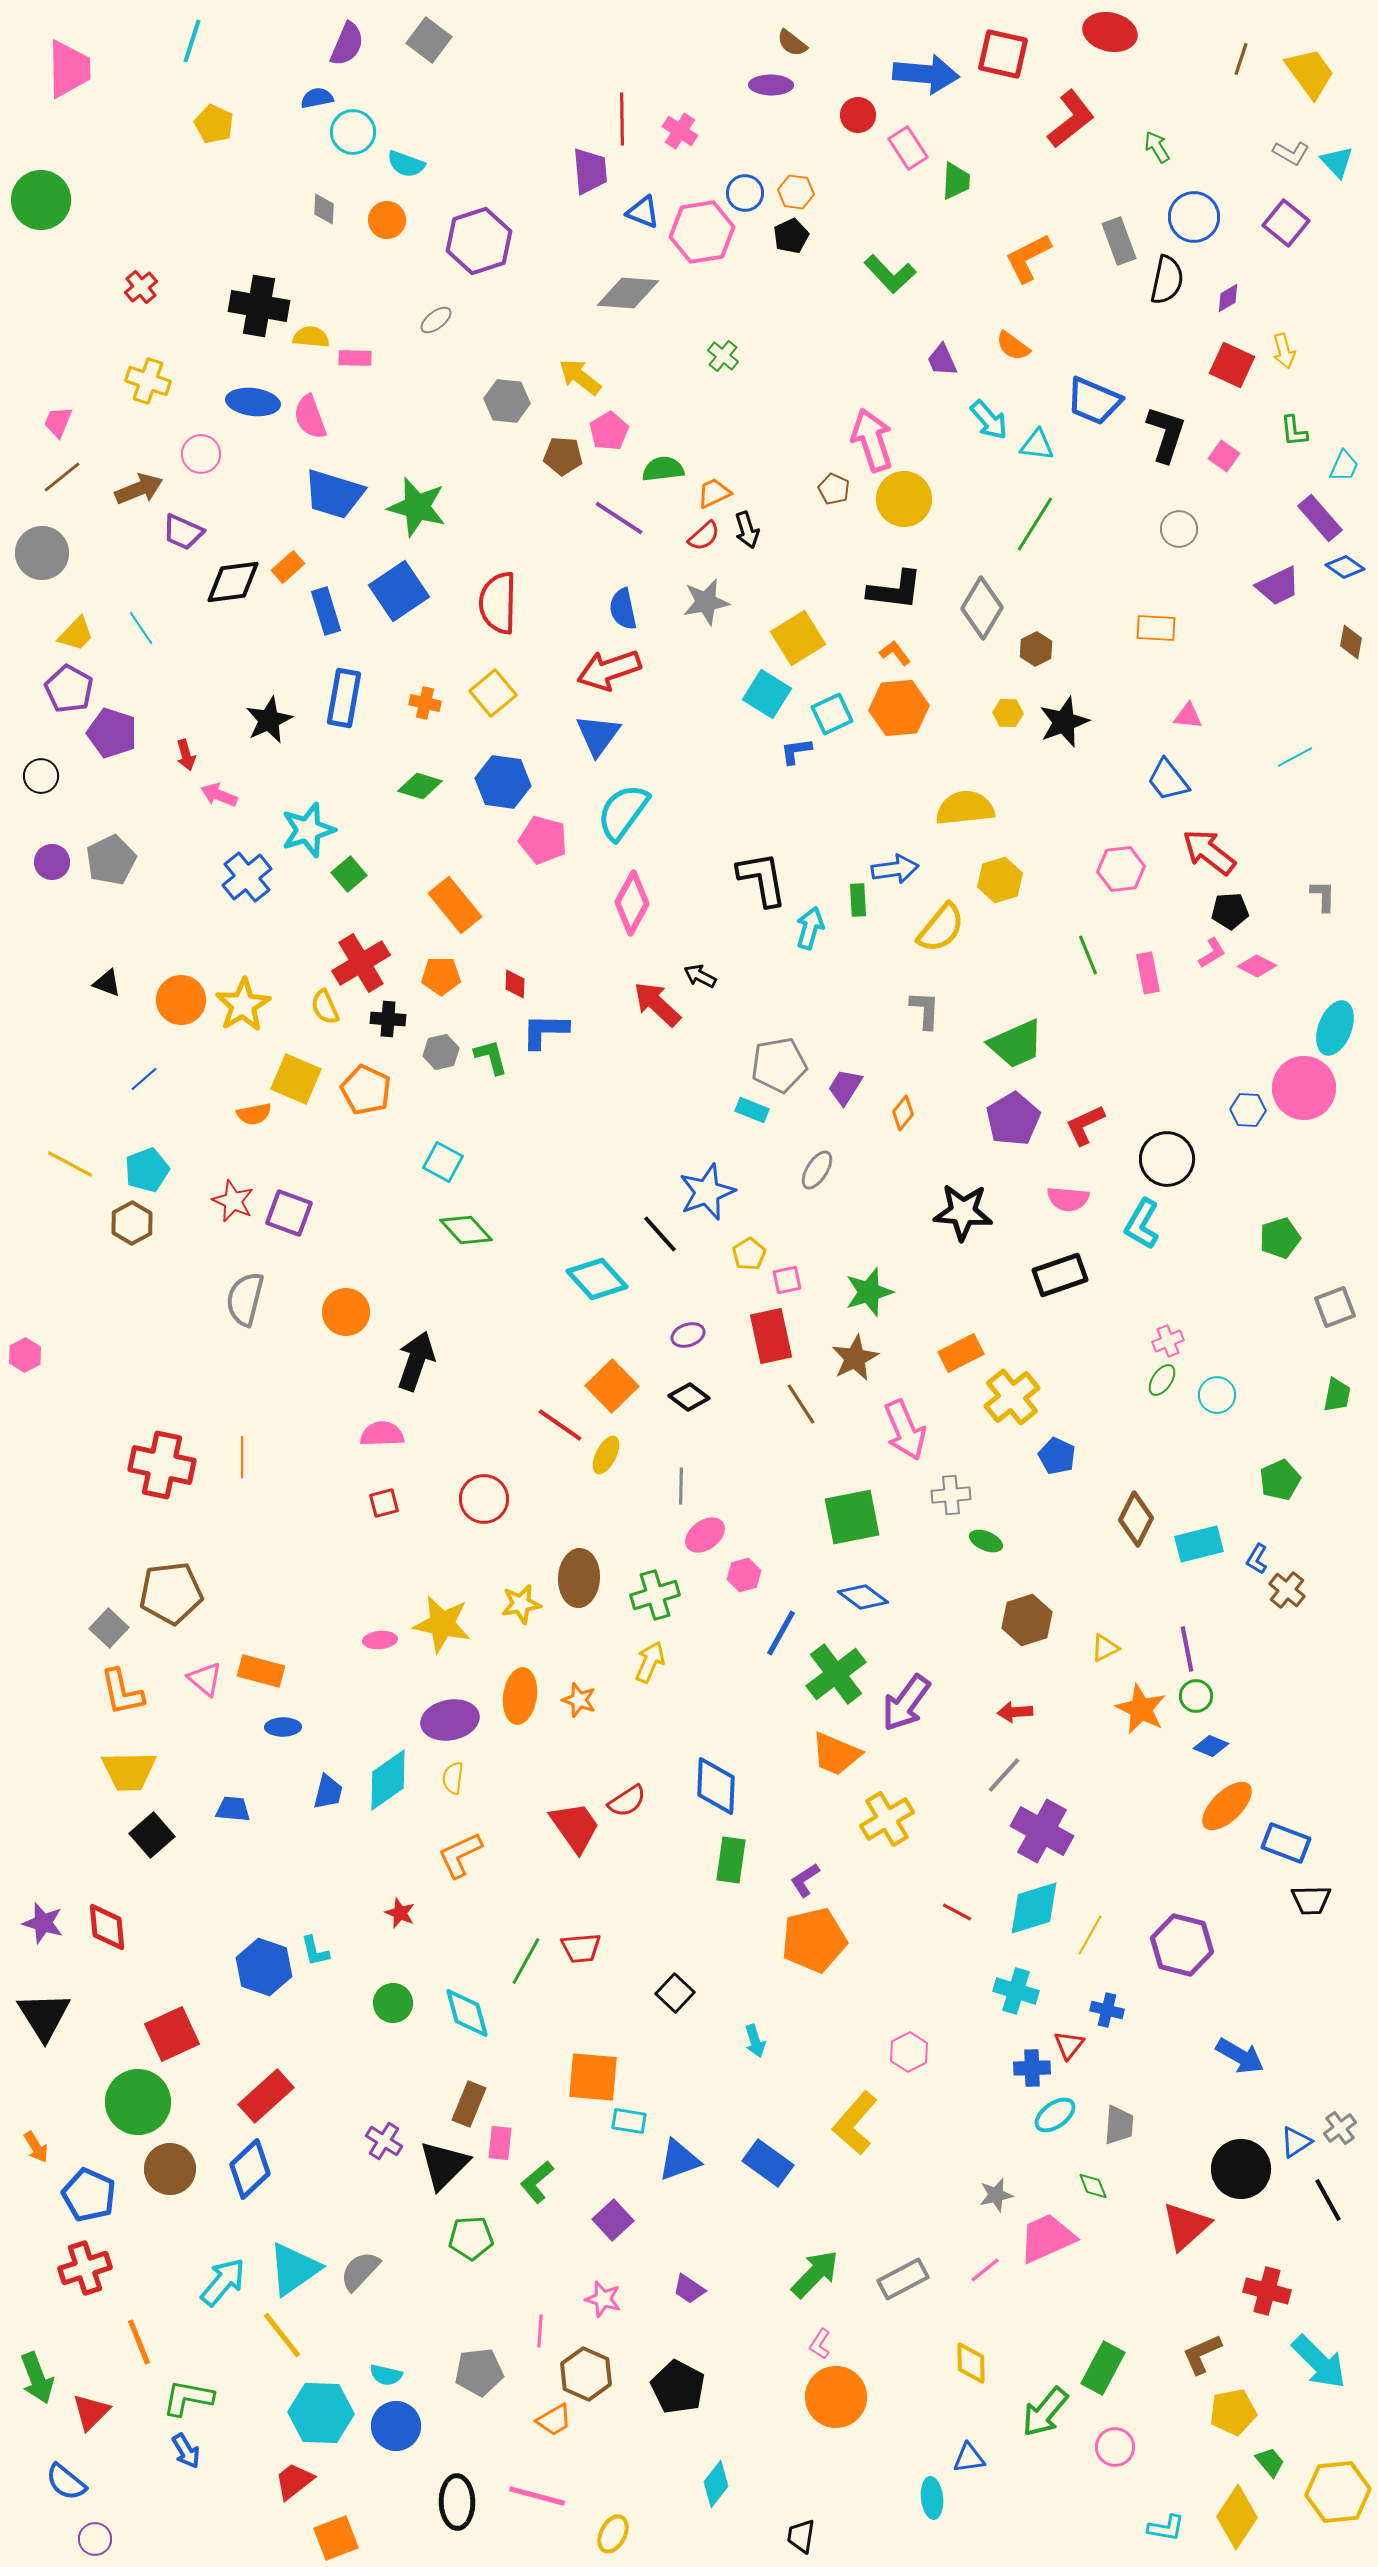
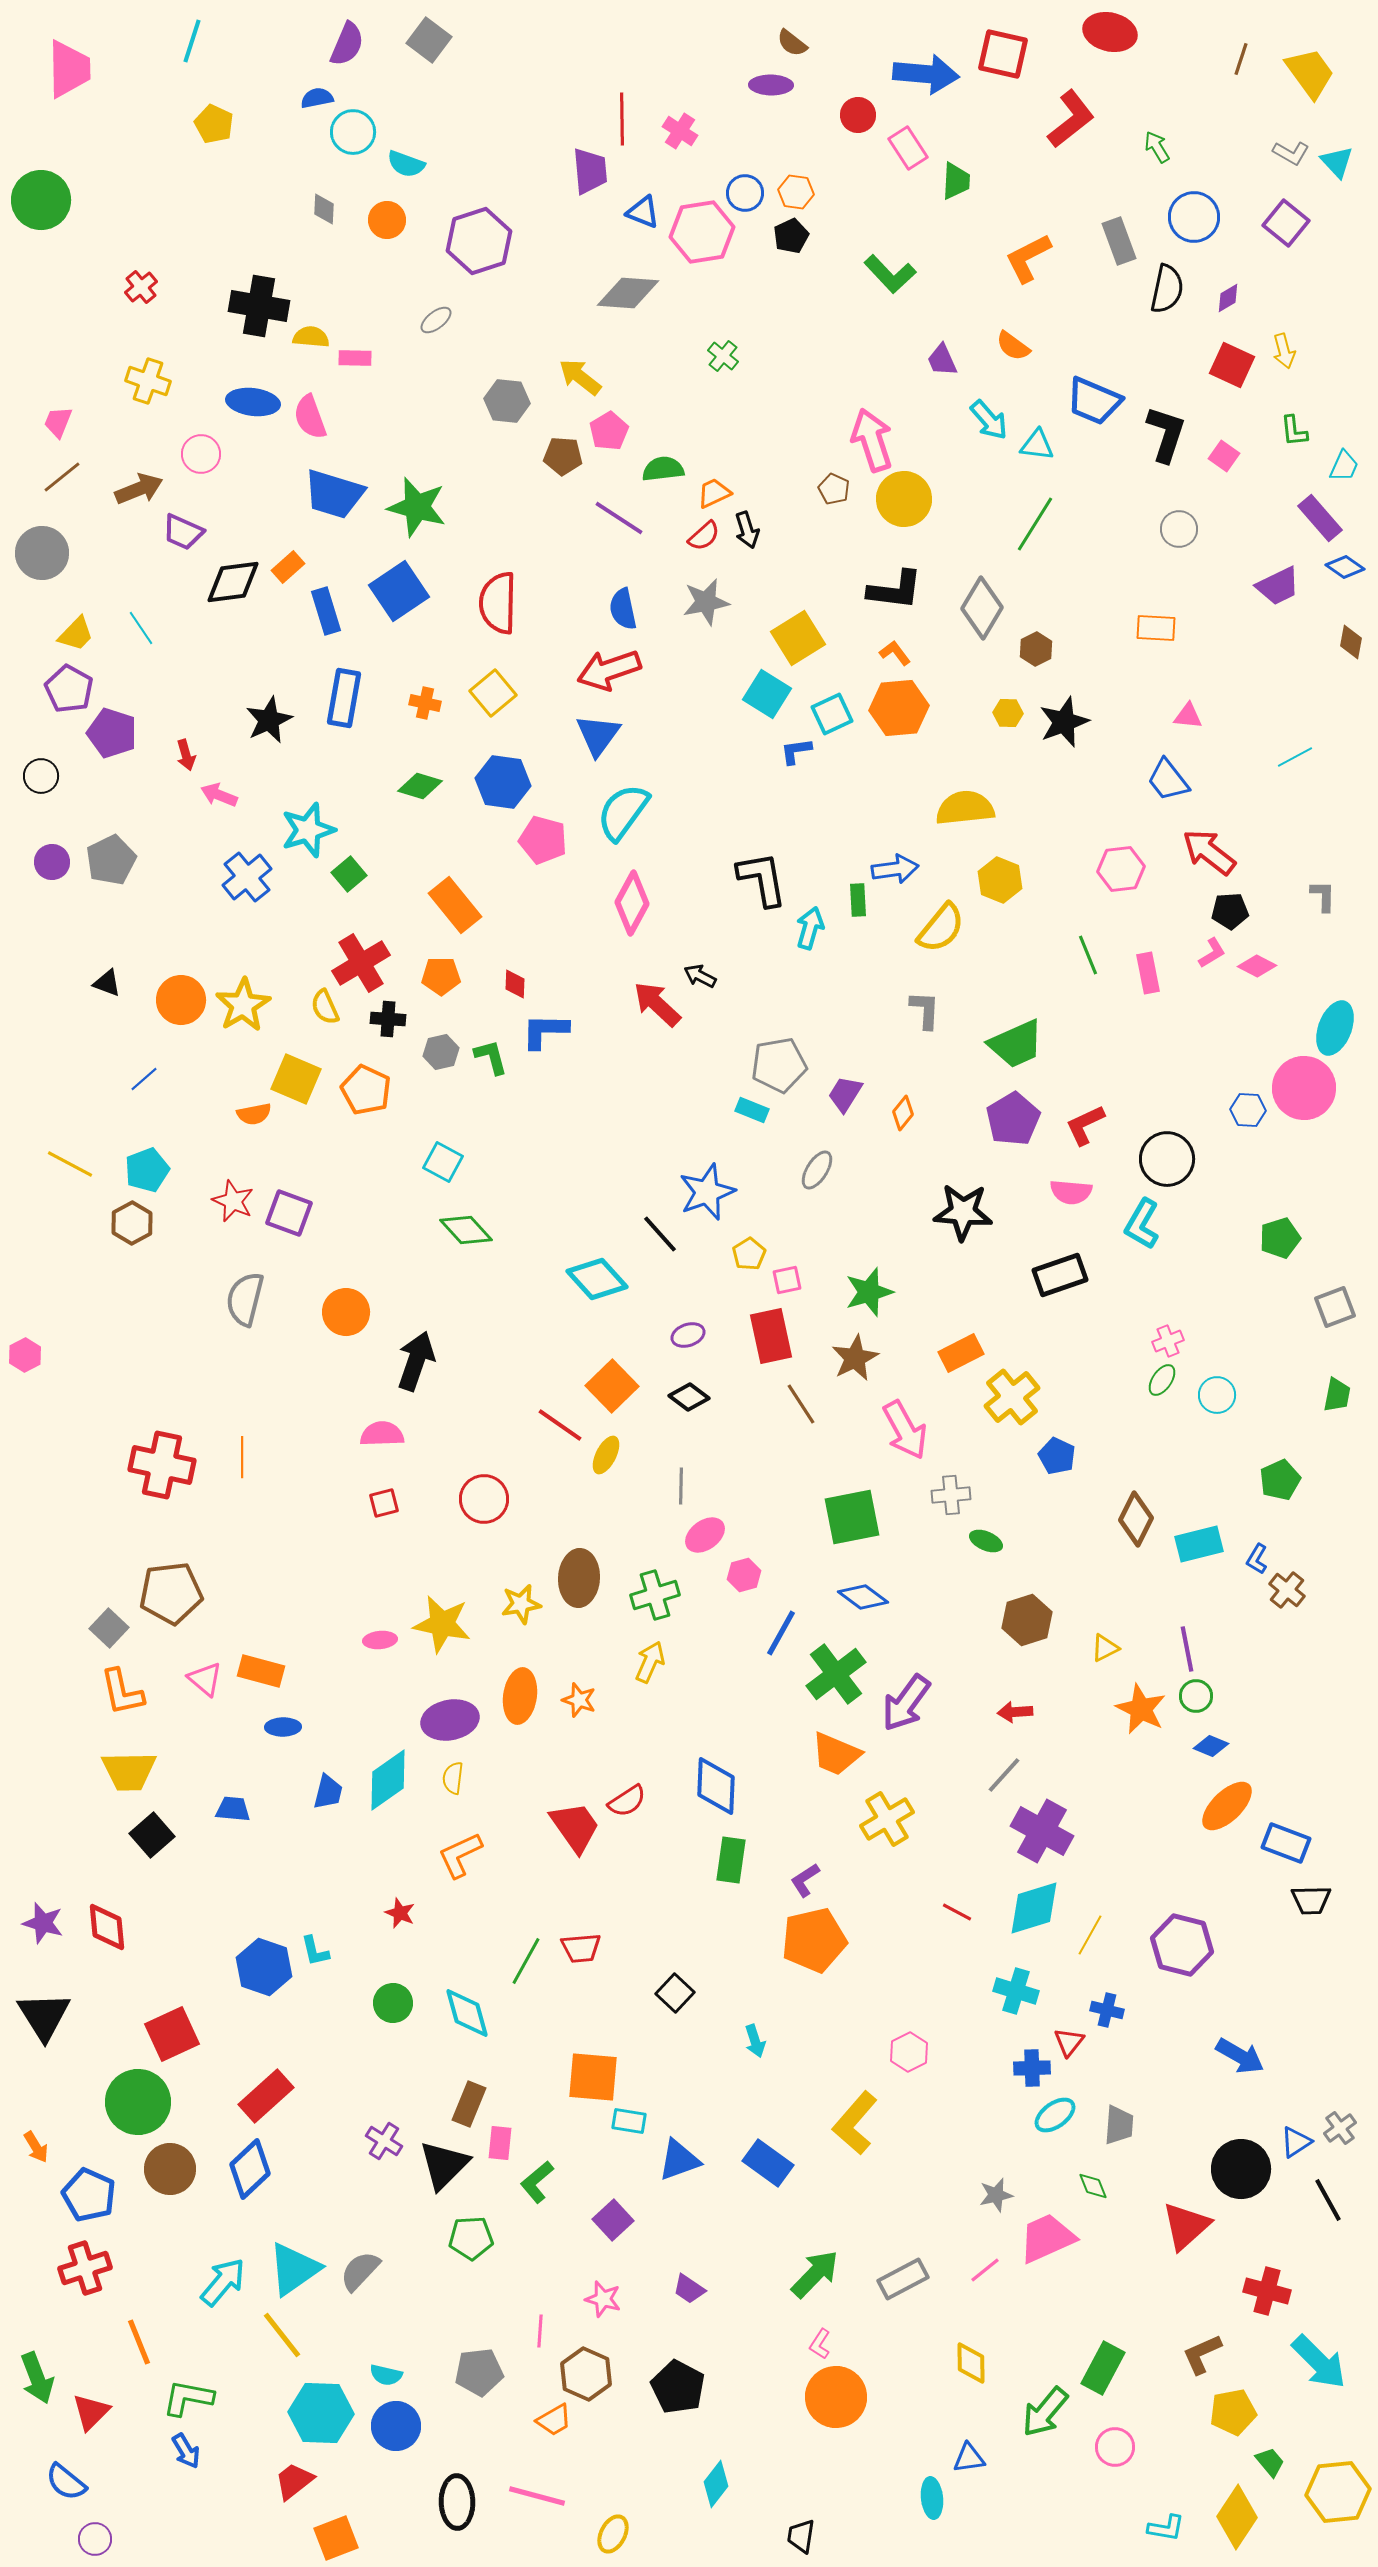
black semicircle at (1167, 280): moved 9 px down
yellow hexagon at (1000, 880): rotated 21 degrees counterclockwise
purple trapezoid at (845, 1087): moved 7 px down
pink semicircle at (1068, 1199): moved 3 px right, 7 px up
pink arrow at (905, 1430): rotated 6 degrees counterclockwise
red triangle at (1069, 2045): moved 3 px up
